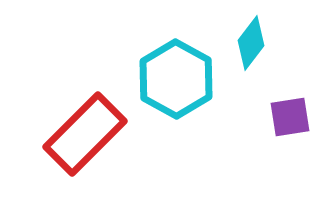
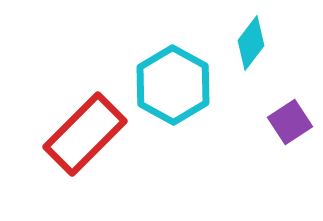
cyan hexagon: moved 3 px left, 6 px down
purple square: moved 5 px down; rotated 24 degrees counterclockwise
